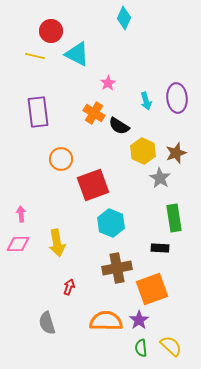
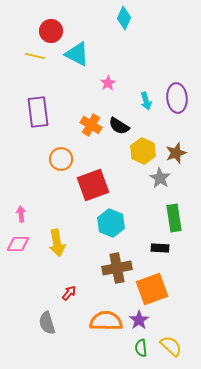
orange cross: moved 3 px left, 12 px down
red arrow: moved 6 px down; rotated 21 degrees clockwise
